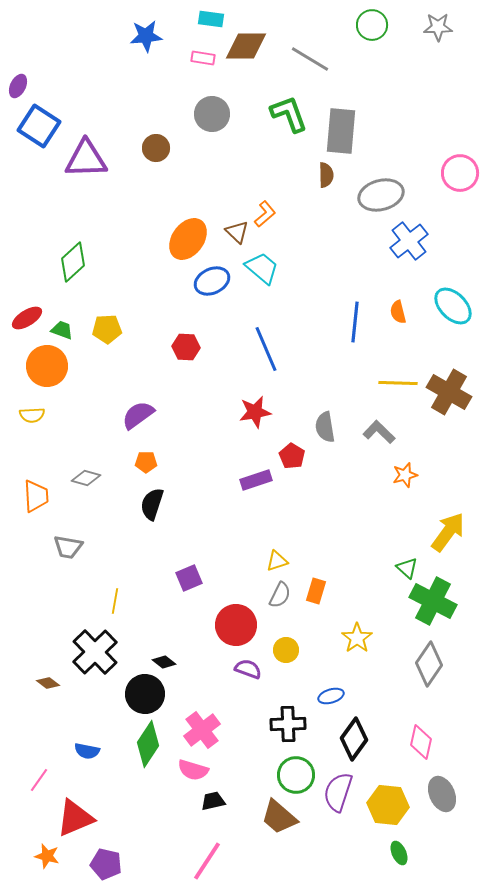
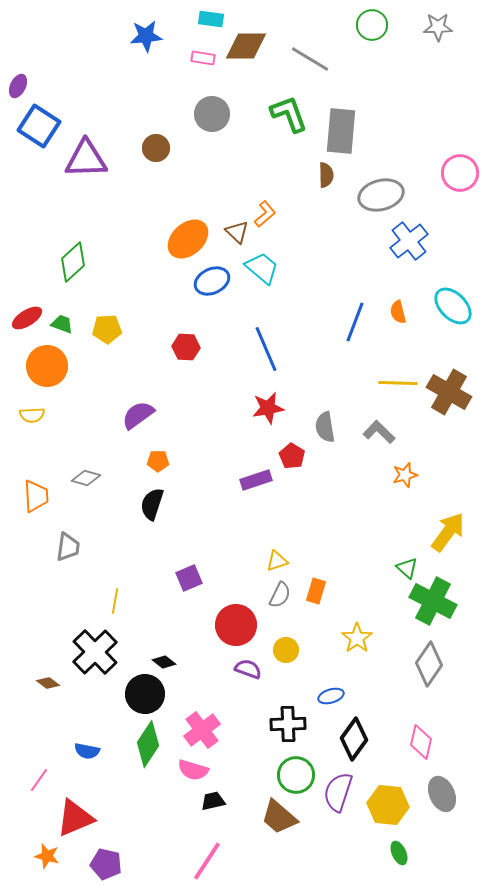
orange ellipse at (188, 239): rotated 12 degrees clockwise
blue line at (355, 322): rotated 15 degrees clockwise
green trapezoid at (62, 330): moved 6 px up
red star at (255, 412): moved 13 px right, 4 px up
orange pentagon at (146, 462): moved 12 px right, 1 px up
gray trapezoid at (68, 547): rotated 92 degrees counterclockwise
